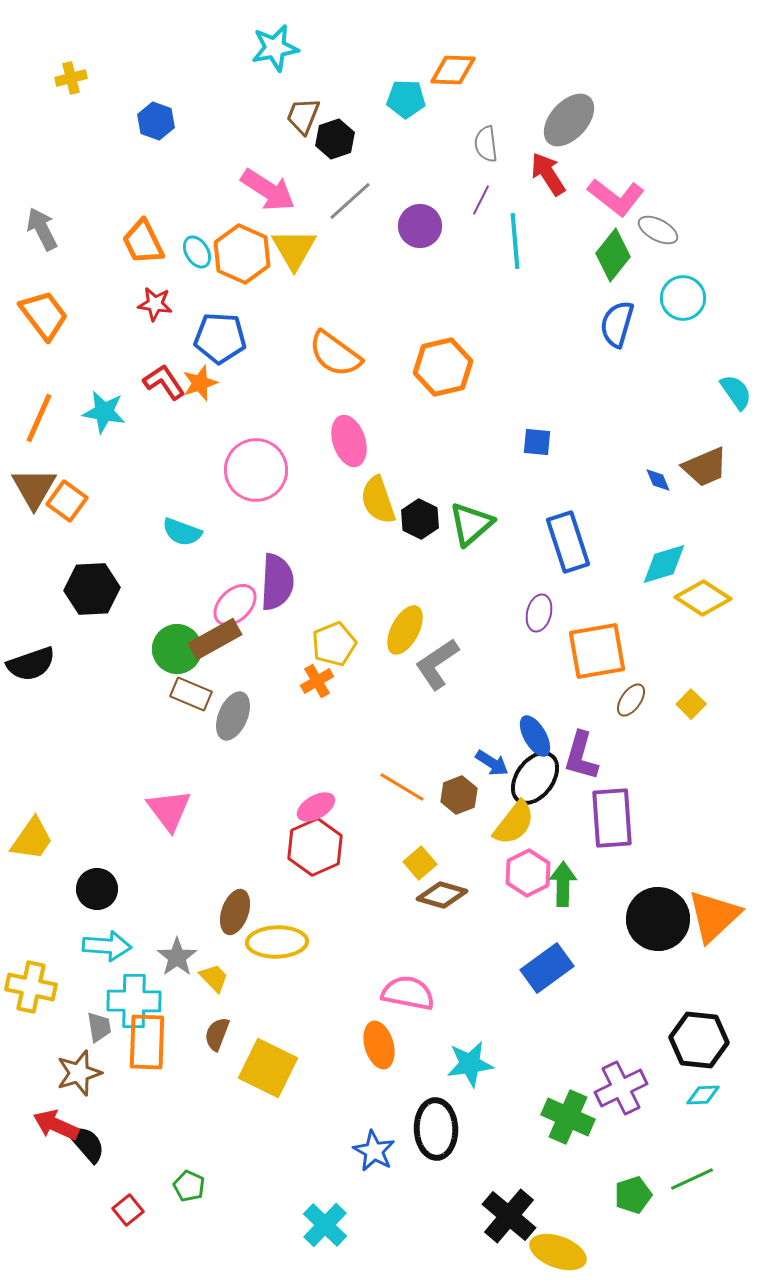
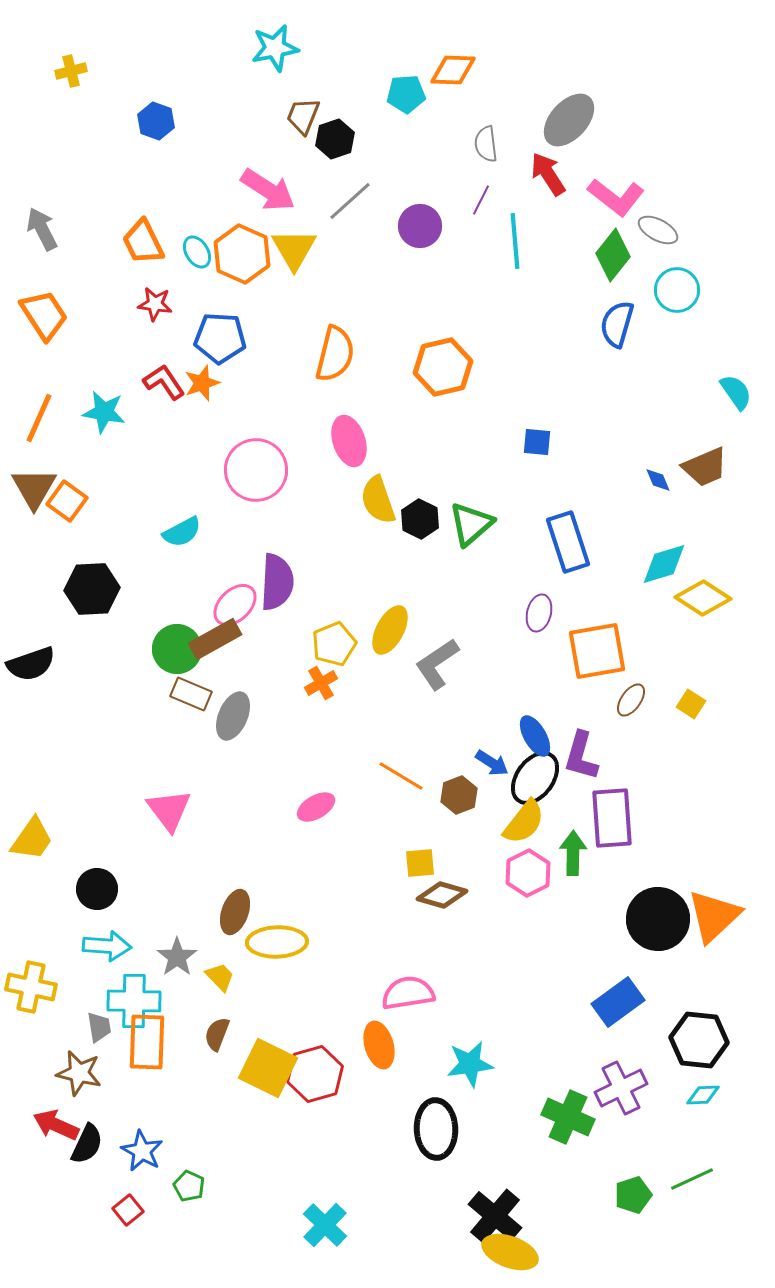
yellow cross at (71, 78): moved 7 px up
cyan pentagon at (406, 99): moved 5 px up; rotated 6 degrees counterclockwise
cyan circle at (683, 298): moved 6 px left, 8 px up
orange trapezoid at (44, 315): rotated 4 degrees clockwise
orange semicircle at (335, 354): rotated 112 degrees counterclockwise
orange star at (200, 383): moved 2 px right
cyan semicircle at (182, 532): rotated 48 degrees counterclockwise
yellow ellipse at (405, 630): moved 15 px left
orange cross at (317, 681): moved 4 px right, 2 px down
yellow square at (691, 704): rotated 12 degrees counterclockwise
orange line at (402, 787): moved 1 px left, 11 px up
yellow semicircle at (514, 823): moved 10 px right, 1 px up
red hexagon at (315, 847): moved 227 px down; rotated 8 degrees clockwise
yellow square at (420, 863): rotated 36 degrees clockwise
green arrow at (563, 884): moved 10 px right, 31 px up
blue rectangle at (547, 968): moved 71 px right, 34 px down
yellow trapezoid at (214, 978): moved 6 px right, 1 px up
pink semicircle at (408, 993): rotated 20 degrees counterclockwise
brown star at (79, 1073): rotated 30 degrees clockwise
black semicircle at (87, 1144): rotated 66 degrees clockwise
blue star at (374, 1151): moved 232 px left
black cross at (509, 1216): moved 14 px left
yellow ellipse at (558, 1252): moved 48 px left
